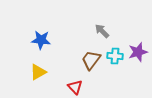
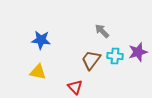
yellow triangle: rotated 42 degrees clockwise
